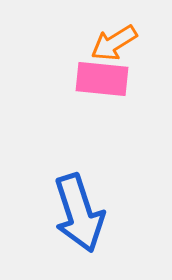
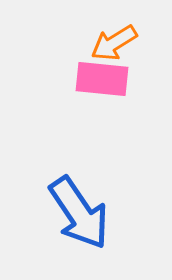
blue arrow: rotated 16 degrees counterclockwise
